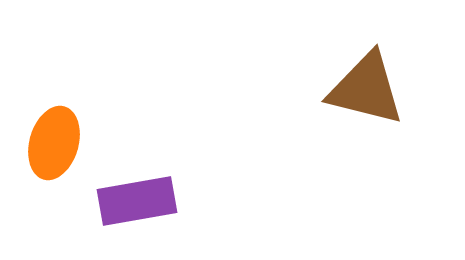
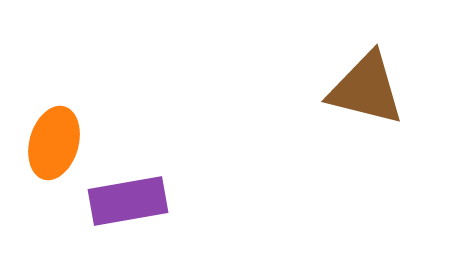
purple rectangle: moved 9 px left
